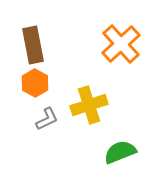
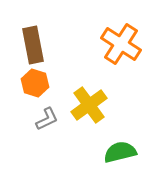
orange cross: rotated 15 degrees counterclockwise
orange hexagon: rotated 12 degrees counterclockwise
yellow cross: rotated 18 degrees counterclockwise
green semicircle: rotated 8 degrees clockwise
